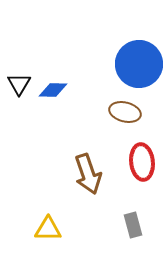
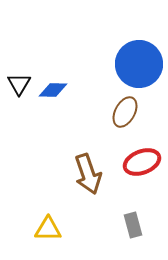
brown ellipse: rotated 76 degrees counterclockwise
red ellipse: rotated 75 degrees clockwise
